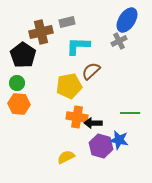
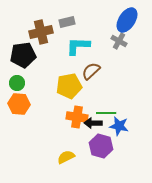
gray cross: rotated 35 degrees counterclockwise
black pentagon: rotated 30 degrees clockwise
green line: moved 24 px left
blue star: moved 14 px up
